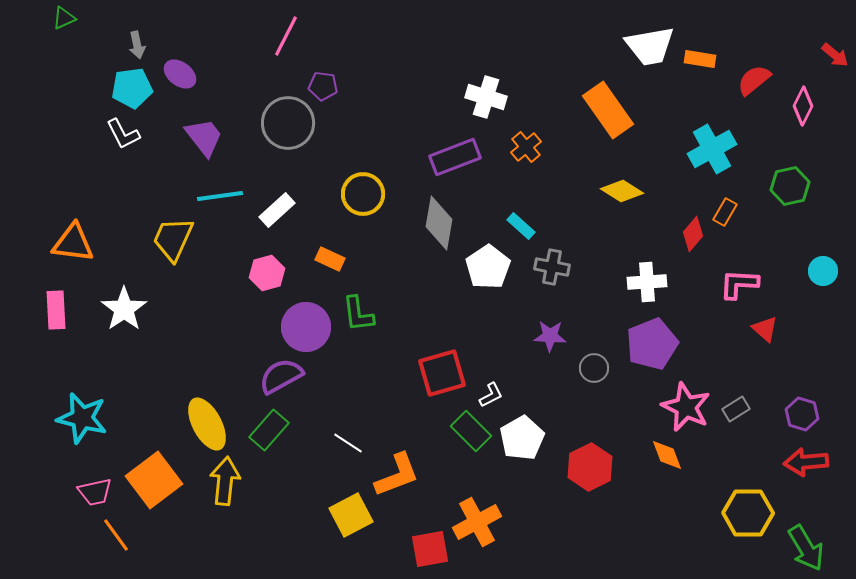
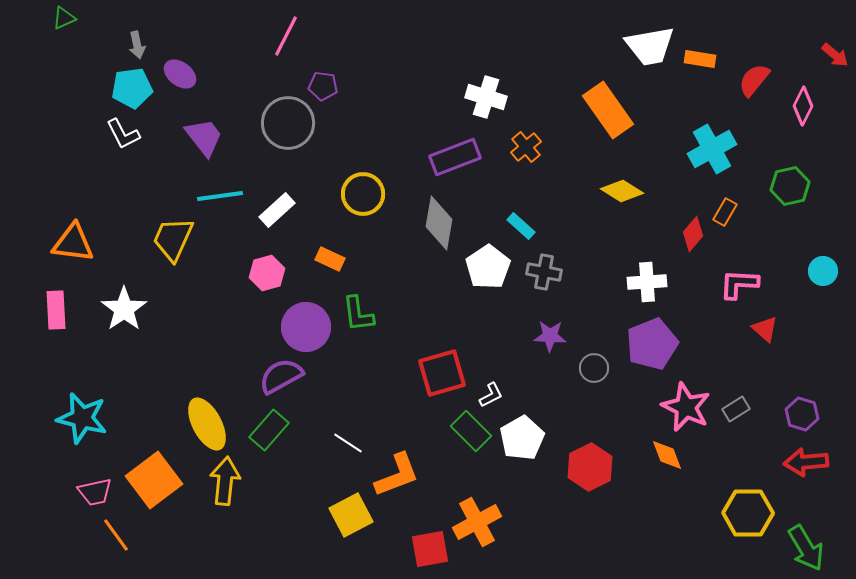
red semicircle at (754, 80): rotated 12 degrees counterclockwise
gray cross at (552, 267): moved 8 px left, 5 px down
